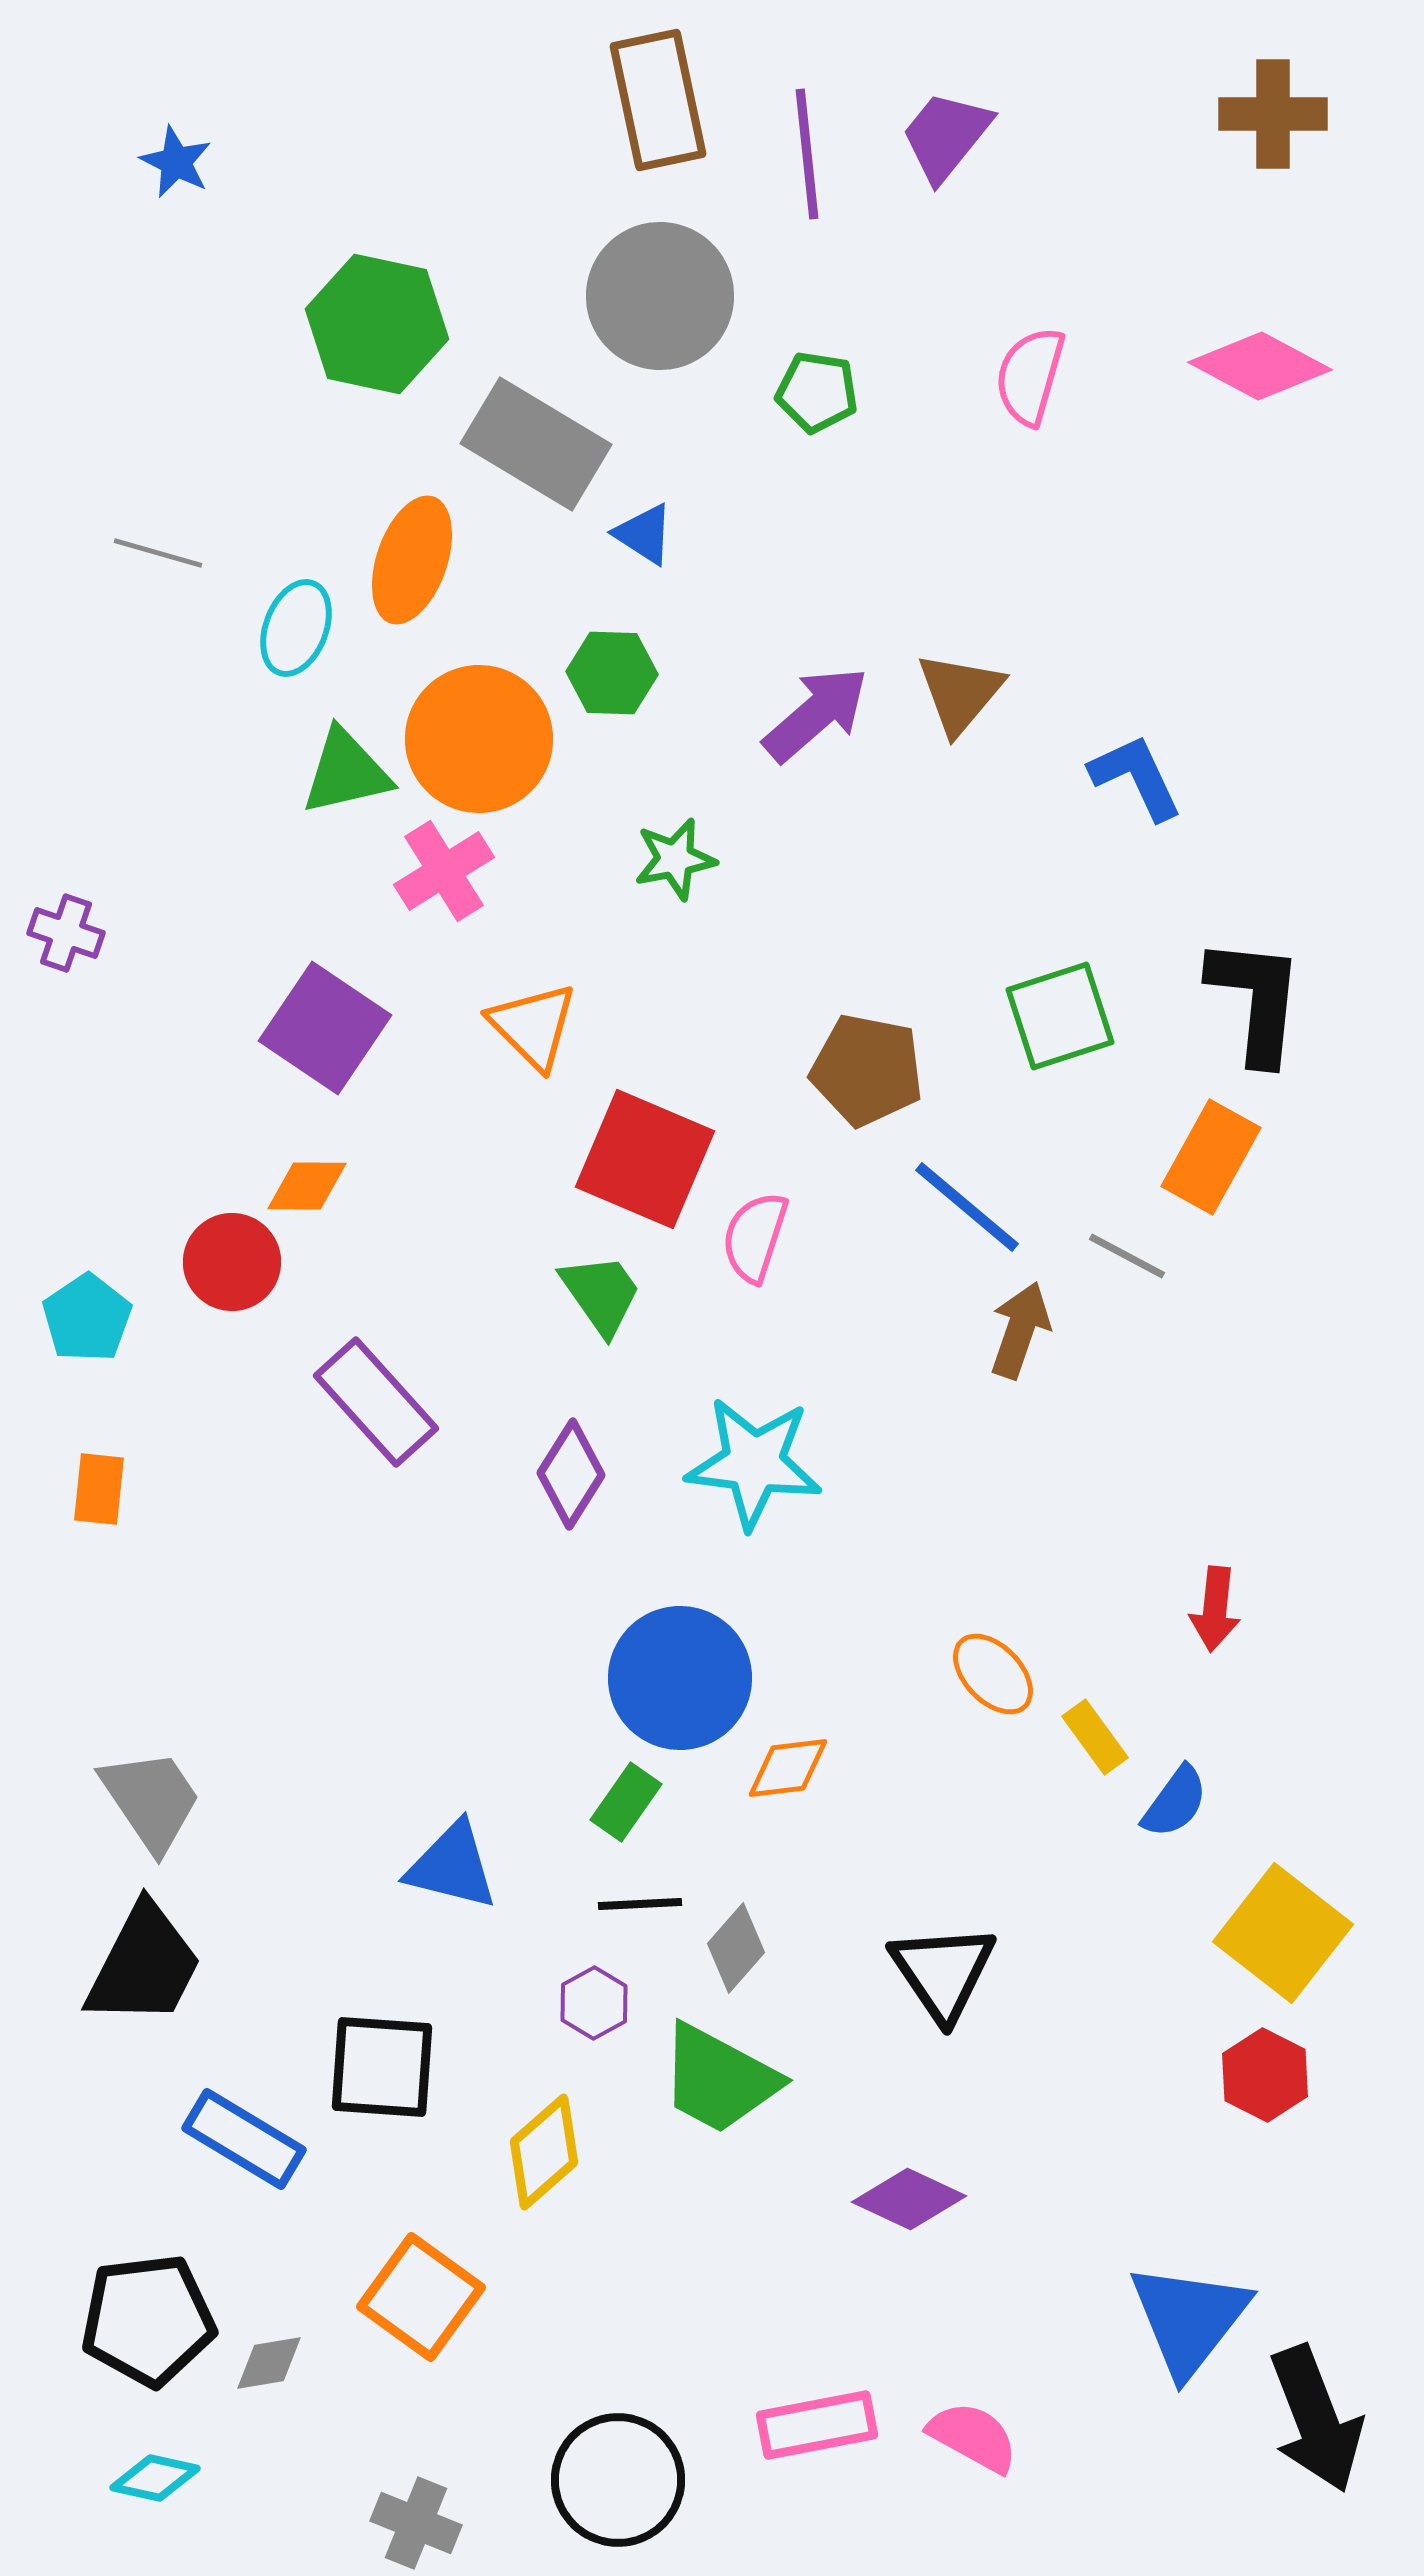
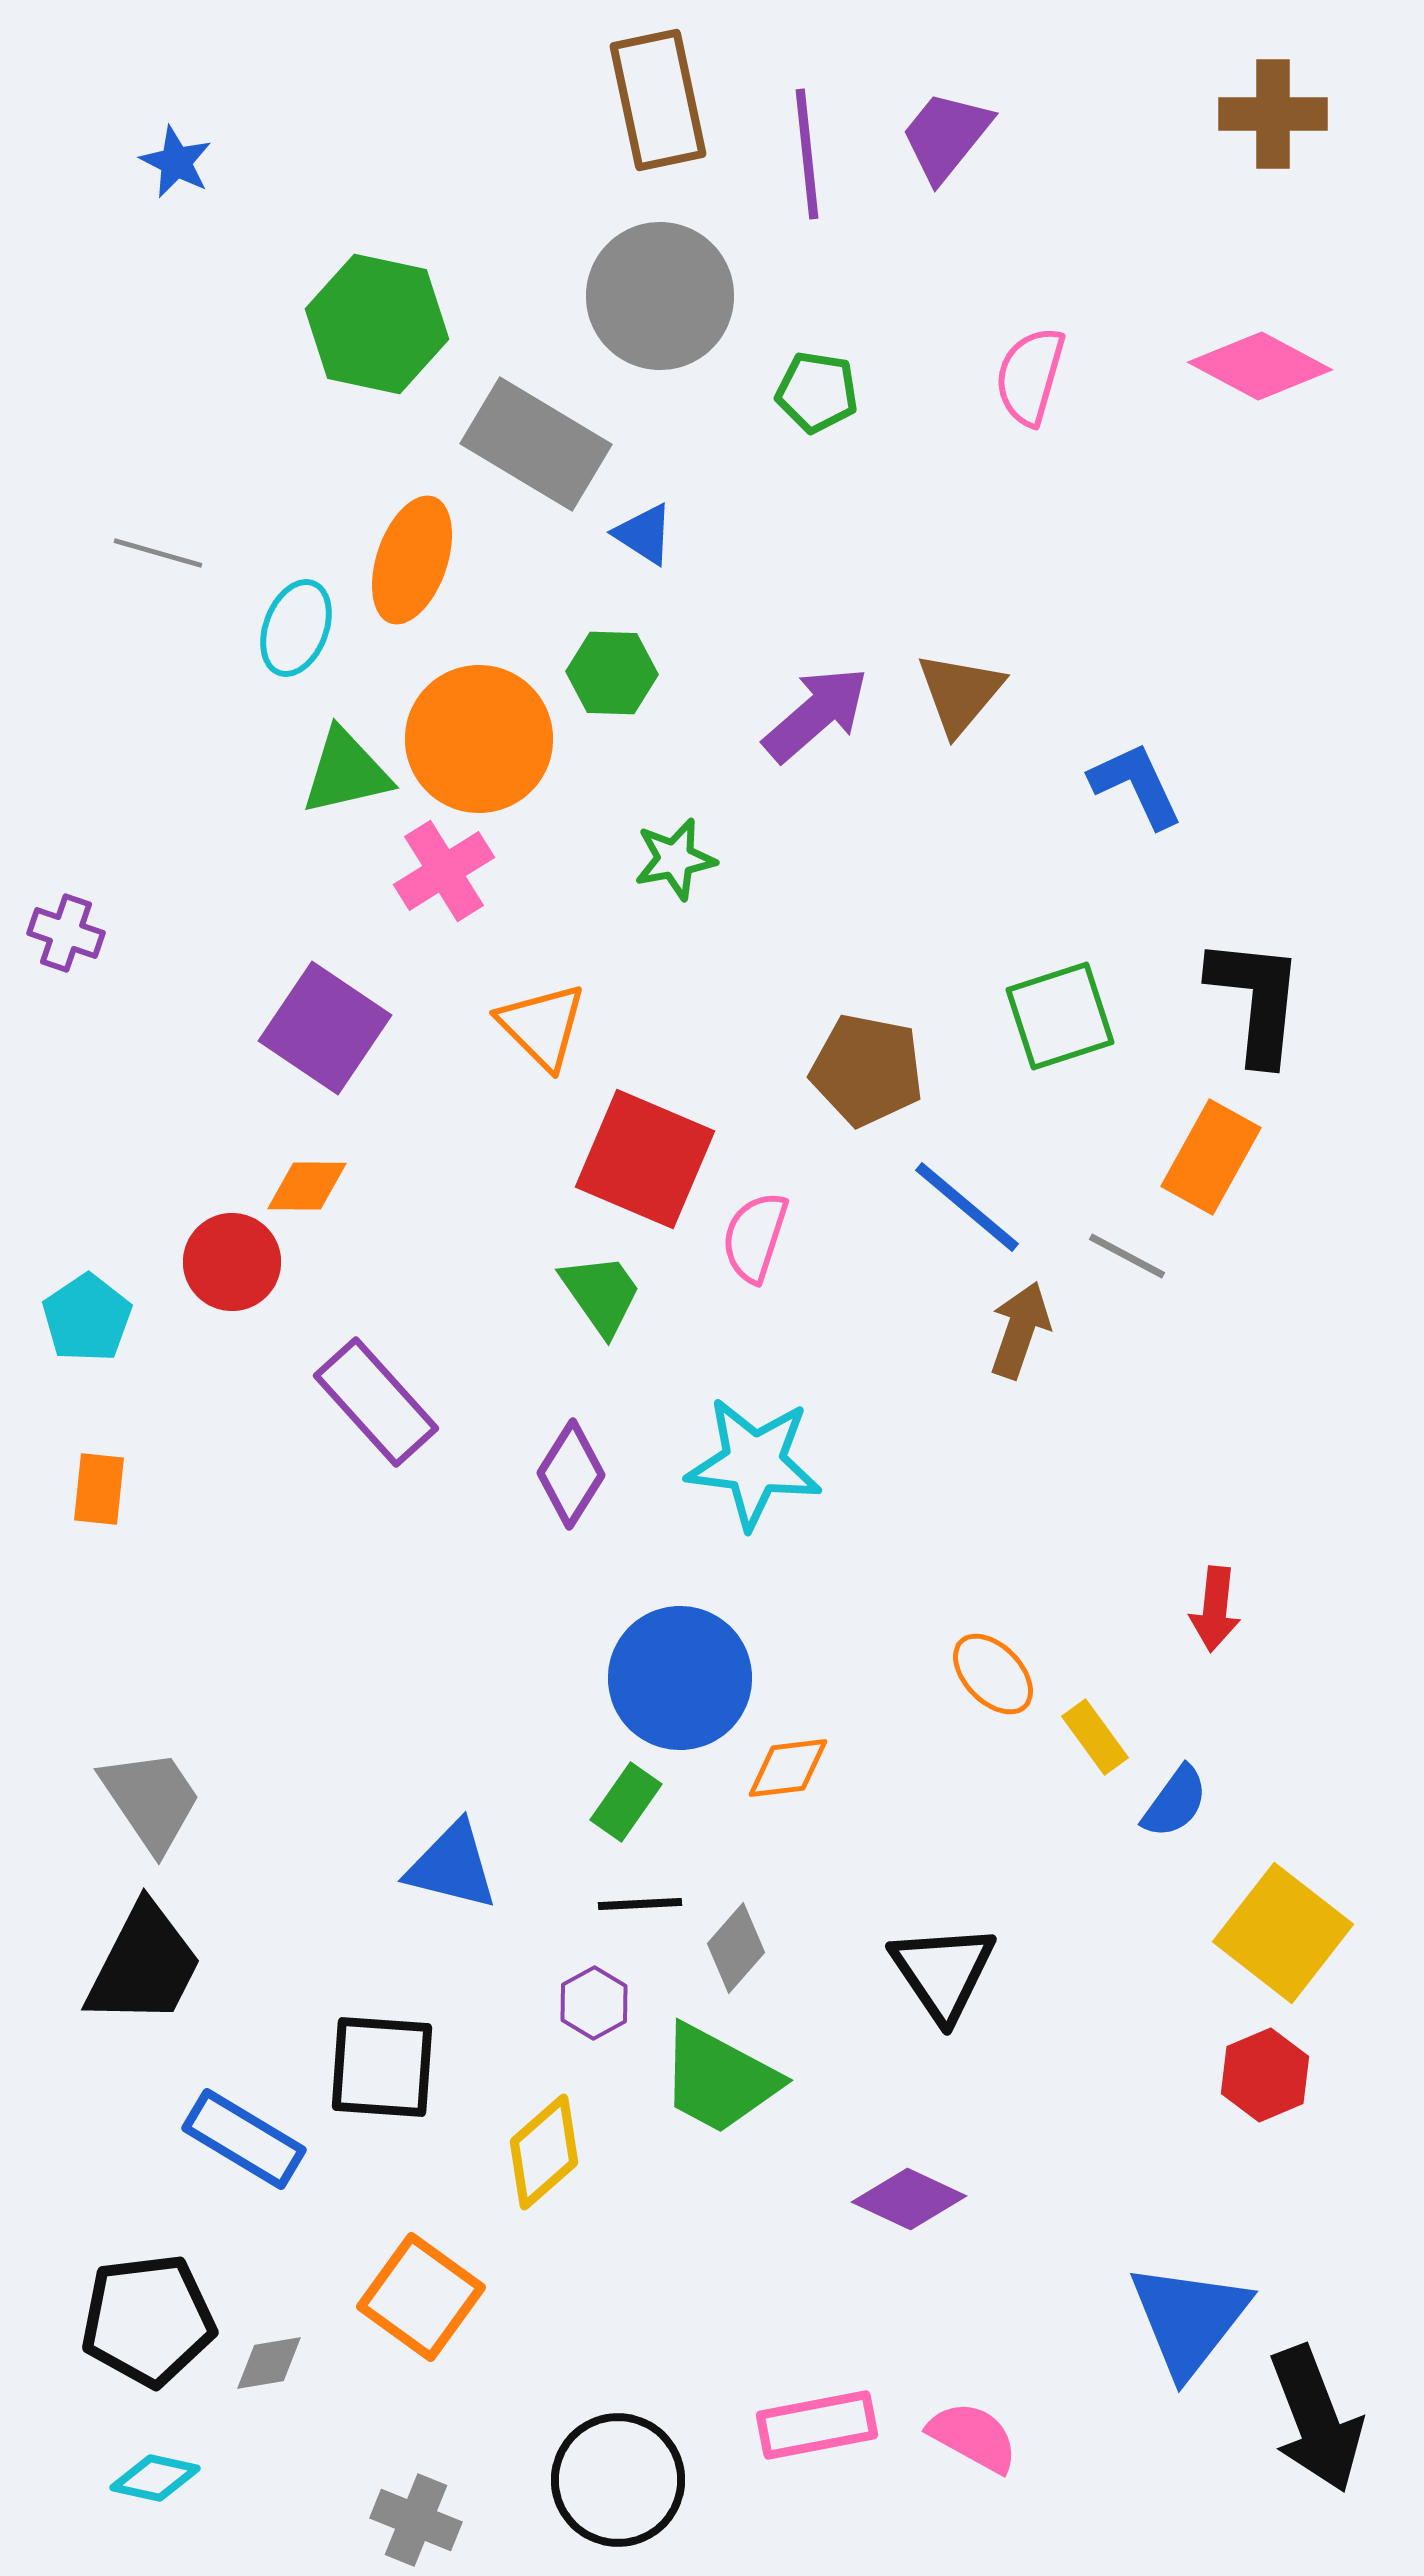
blue L-shape at (1136, 777): moved 8 px down
orange triangle at (533, 1026): moved 9 px right
red hexagon at (1265, 2075): rotated 10 degrees clockwise
gray cross at (416, 2523): moved 3 px up
